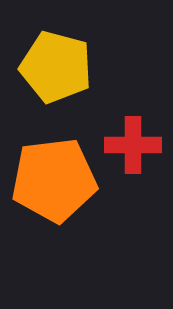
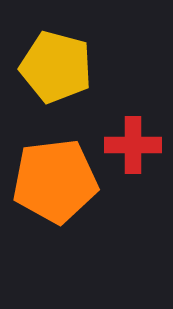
orange pentagon: moved 1 px right, 1 px down
